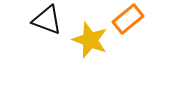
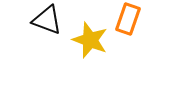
orange rectangle: rotated 32 degrees counterclockwise
